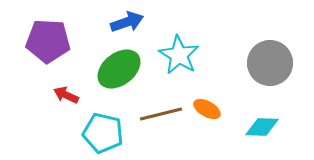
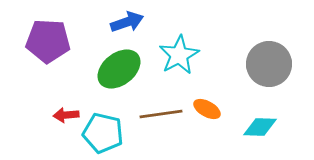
cyan star: rotated 12 degrees clockwise
gray circle: moved 1 px left, 1 px down
red arrow: moved 20 px down; rotated 30 degrees counterclockwise
brown line: rotated 6 degrees clockwise
cyan diamond: moved 2 px left
